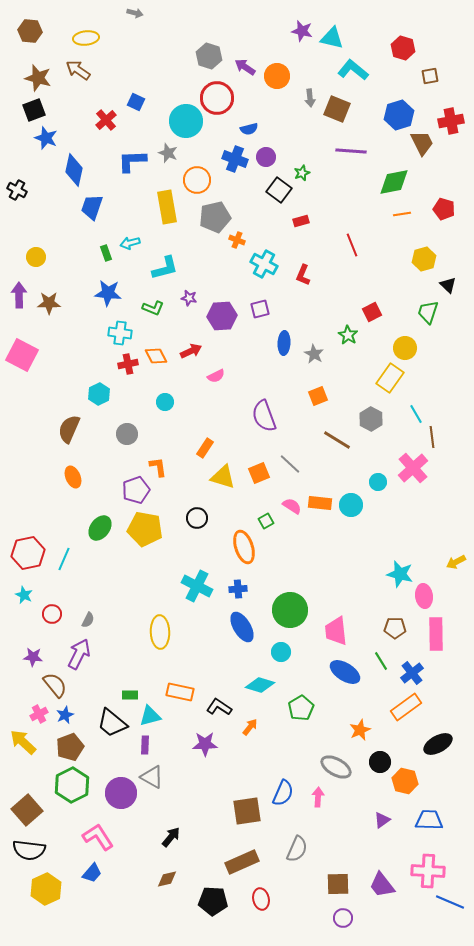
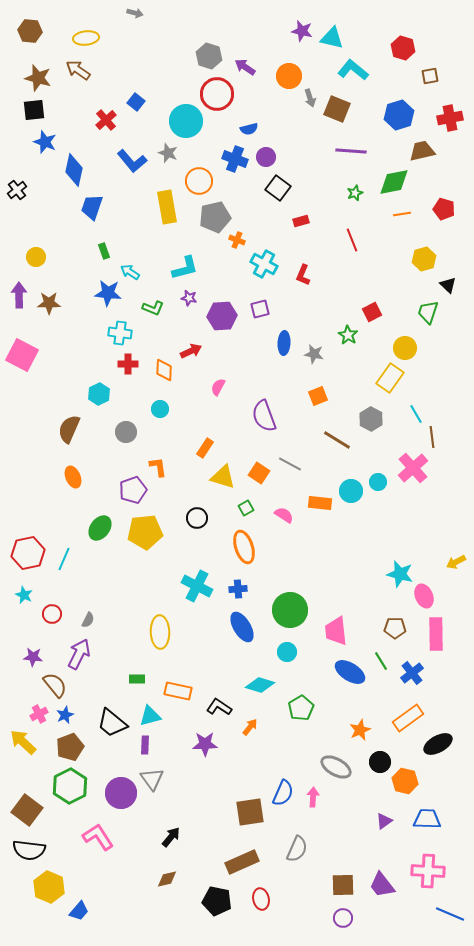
orange circle at (277, 76): moved 12 px right
red circle at (217, 98): moved 4 px up
gray arrow at (310, 98): rotated 12 degrees counterclockwise
blue square at (136, 102): rotated 12 degrees clockwise
black square at (34, 110): rotated 15 degrees clockwise
red cross at (451, 121): moved 1 px left, 3 px up
blue star at (46, 138): moved 1 px left, 4 px down
brown trapezoid at (422, 143): moved 8 px down; rotated 76 degrees counterclockwise
blue L-shape at (132, 161): rotated 128 degrees counterclockwise
green star at (302, 173): moved 53 px right, 20 px down
orange circle at (197, 180): moved 2 px right, 1 px down
black cross at (17, 190): rotated 24 degrees clockwise
black square at (279, 190): moved 1 px left, 2 px up
cyan arrow at (130, 243): moved 29 px down; rotated 48 degrees clockwise
red line at (352, 245): moved 5 px up
green rectangle at (106, 253): moved 2 px left, 2 px up
cyan L-shape at (165, 268): moved 20 px right
gray star at (314, 354): rotated 18 degrees counterclockwise
orange diamond at (156, 356): moved 8 px right, 14 px down; rotated 30 degrees clockwise
red cross at (128, 364): rotated 12 degrees clockwise
pink semicircle at (216, 376): moved 2 px right, 11 px down; rotated 144 degrees clockwise
cyan circle at (165, 402): moved 5 px left, 7 px down
gray circle at (127, 434): moved 1 px left, 2 px up
gray line at (290, 464): rotated 15 degrees counterclockwise
orange square at (259, 473): rotated 35 degrees counterclockwise
purple pentagon at (136, 490): moved 3 px left
cyan circle at (351, 505): moved 14 px up
pink semicircle at (292, 506): moved 8 px left, 9 px down
green square at (266, 521): moved 20 px left, 13 px up
yellow pentagon at (145, 529): moved 3 px down; rotated 16 degrees counterclockwise
pink ellipse at (424, 596): rotated 15 degrees counterclockwise
cyan circle at (281, 652): moved 6 px right
blue ellipse at (345, 672): moved 5 px right
orange rectangle at (180, 692): moved 2 px left, 1 px up
green rectangle at (130, 695): moved 7 px right, 16 px up
orange rectangle at (406, 707): moved 2 px right, 11 px down
gray triangle at (152, 777): moved 2 px down; rotated 25 degrees clockwise
green hexagon at (72, 785): moved 2 px left, 1 px down
pink arrow at (318, 797): moved 5 px left
brown square at (27, 810): rotated 12 degrees counterclockwise
brown square at (247, 811): moved 3 px right, 1 px down
purple triangle at (382, 820): moved 2 px right, 1 px down
blue trapezoid at (429, 820): moved 2 px left, 1 px up
blue trapezoid at (92, 873): moved 13 px left, 38 px down
brown square at (338, 884): moved 5 px right, 1 px down
yellow hexagon at (46, 889): moved 3 px right, 2 px up; rotated 12 degrees counterclockwise
black pentagon at (213, 901): moved 4 px right; rotated 8 degrees clockwise
blue line at (450, 902): moved 12 px down
